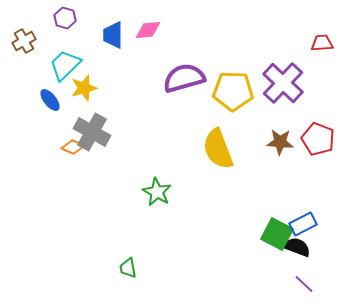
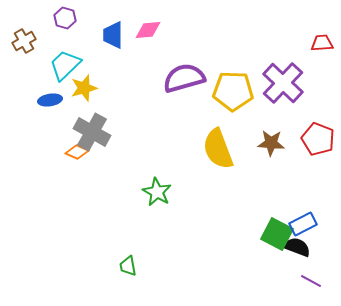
blue ellipse: rotated 60 degrees counterclockwise
brown star: moved 9 px left, 1 px down
orange diamond: moved 4 px right, 5 px down
green trapezoid: moved 2 px up
purple line: moved 7 px right, 3 px up; rotated 15 degrees counterclockwise
